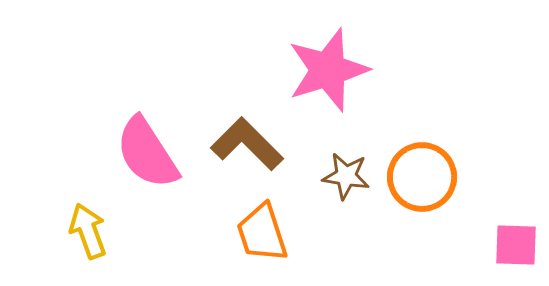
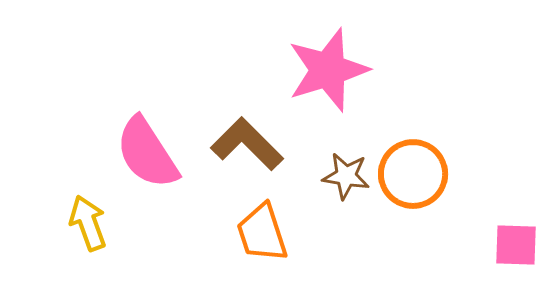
orange circle: moved 9 px left, 3 px up
yellow arrow: moved 8 px up
